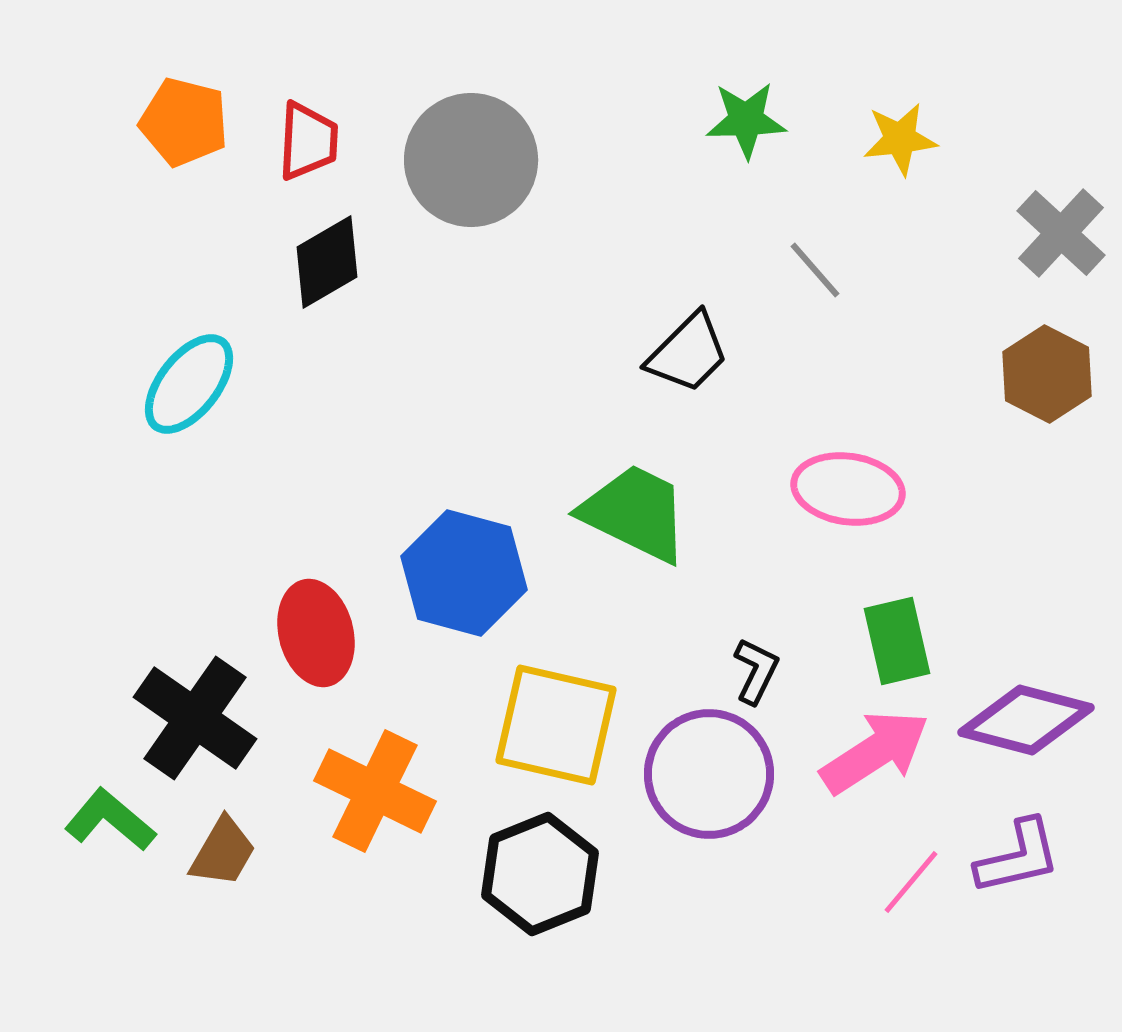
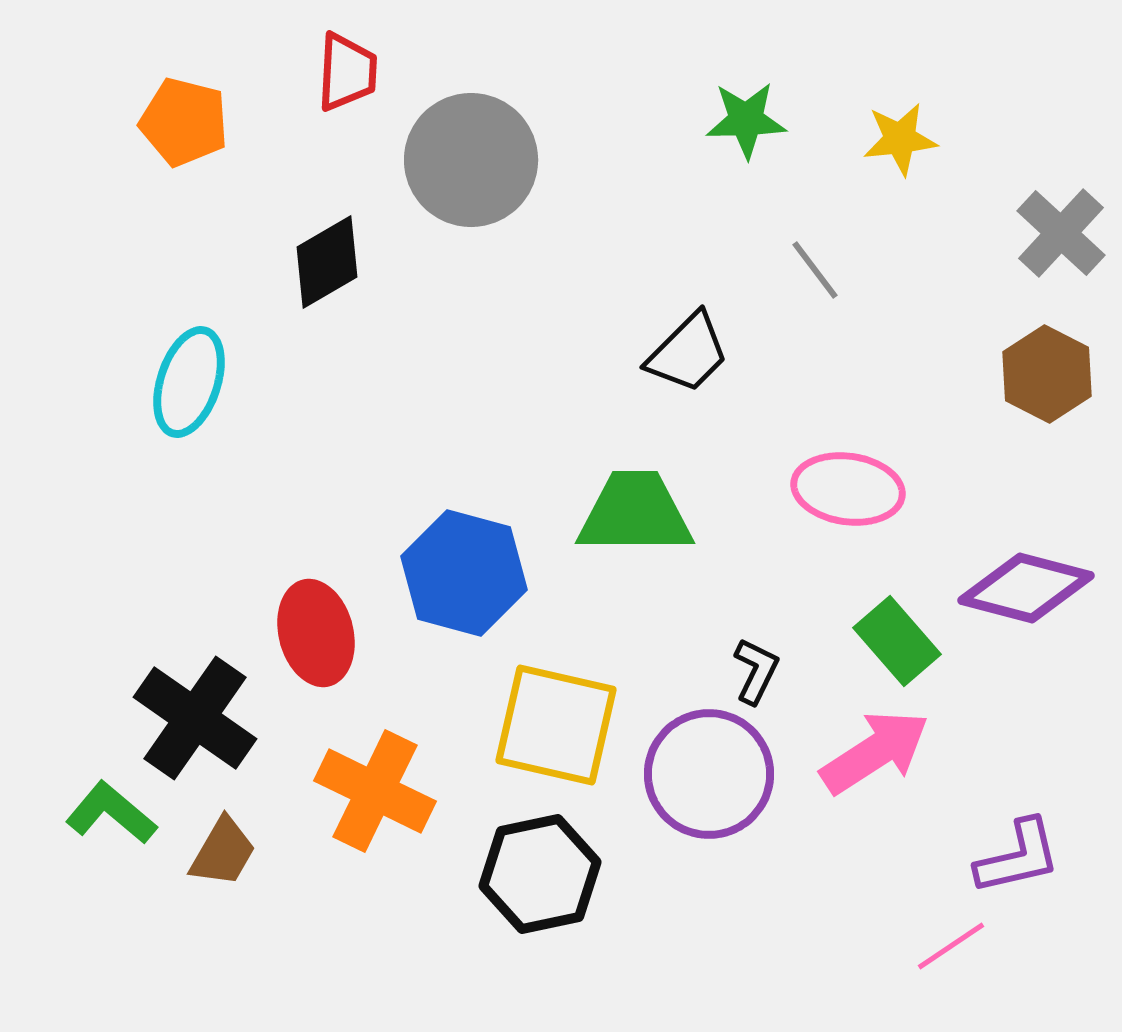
red trapezoid: moved 39 px right, 69 px up
gray line: rotated 4 degrees clockwise
cyan ellipse: moved 2 px up; rotated 20 degrees counterclockwise
green trapezoid: rotated 26 degrees counterclockwise
green rectangle: rotated 28 degrees counterclockwise
purple diamond: moved 132 px up
green L-shape: moved 1 px right, 7 px up
black hexagon: rotated 10 degrees clockwise
pink line: moved 40 px right, 64 px down; rotated 16 degrees clockwise
